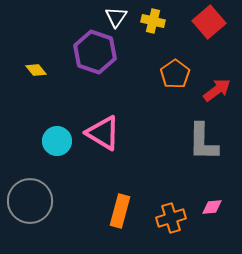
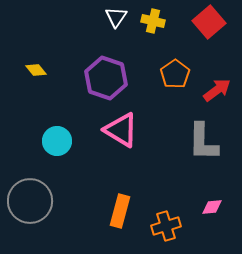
purple hexagon: moved 11 px right, 26 px down
pink triangle: moved 18 px right, 3 px up
orange cross: moved 5 px left, 8 px down
